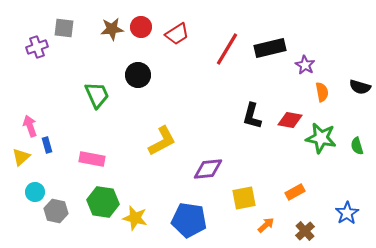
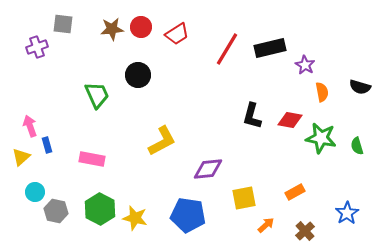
gray square: moved 1 px left, 4 px up
green hexagon: moved 3 px left, 7 px down; rotated 20 degrees clockwise
blue pentagon: moved 1 px left, 5 px up
